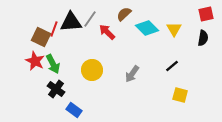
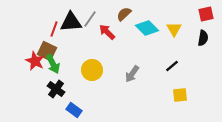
brown square: moved 6 px right, 14 px down
yellow square: rotated 21 degrees counterclockwise
